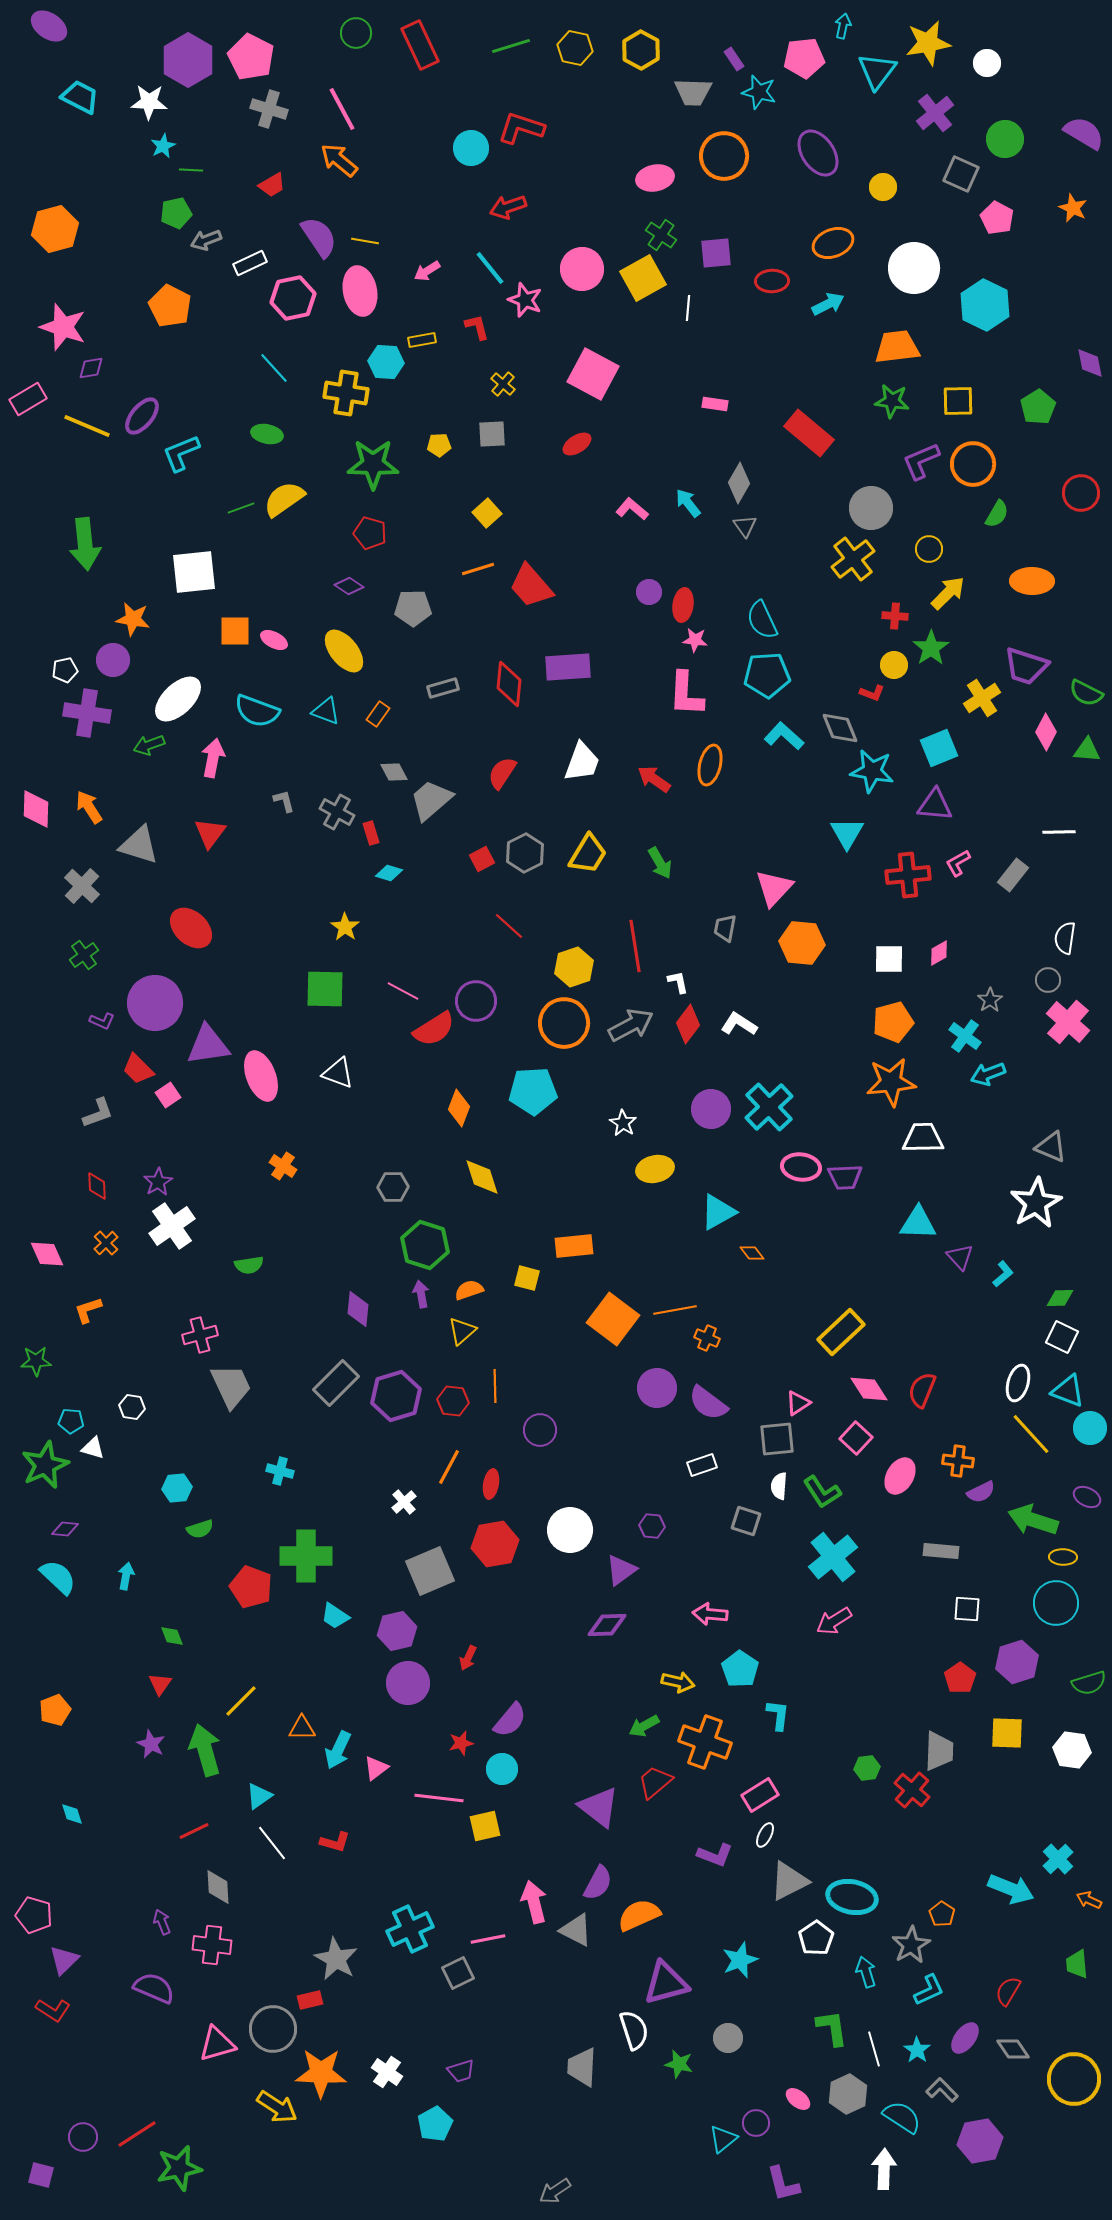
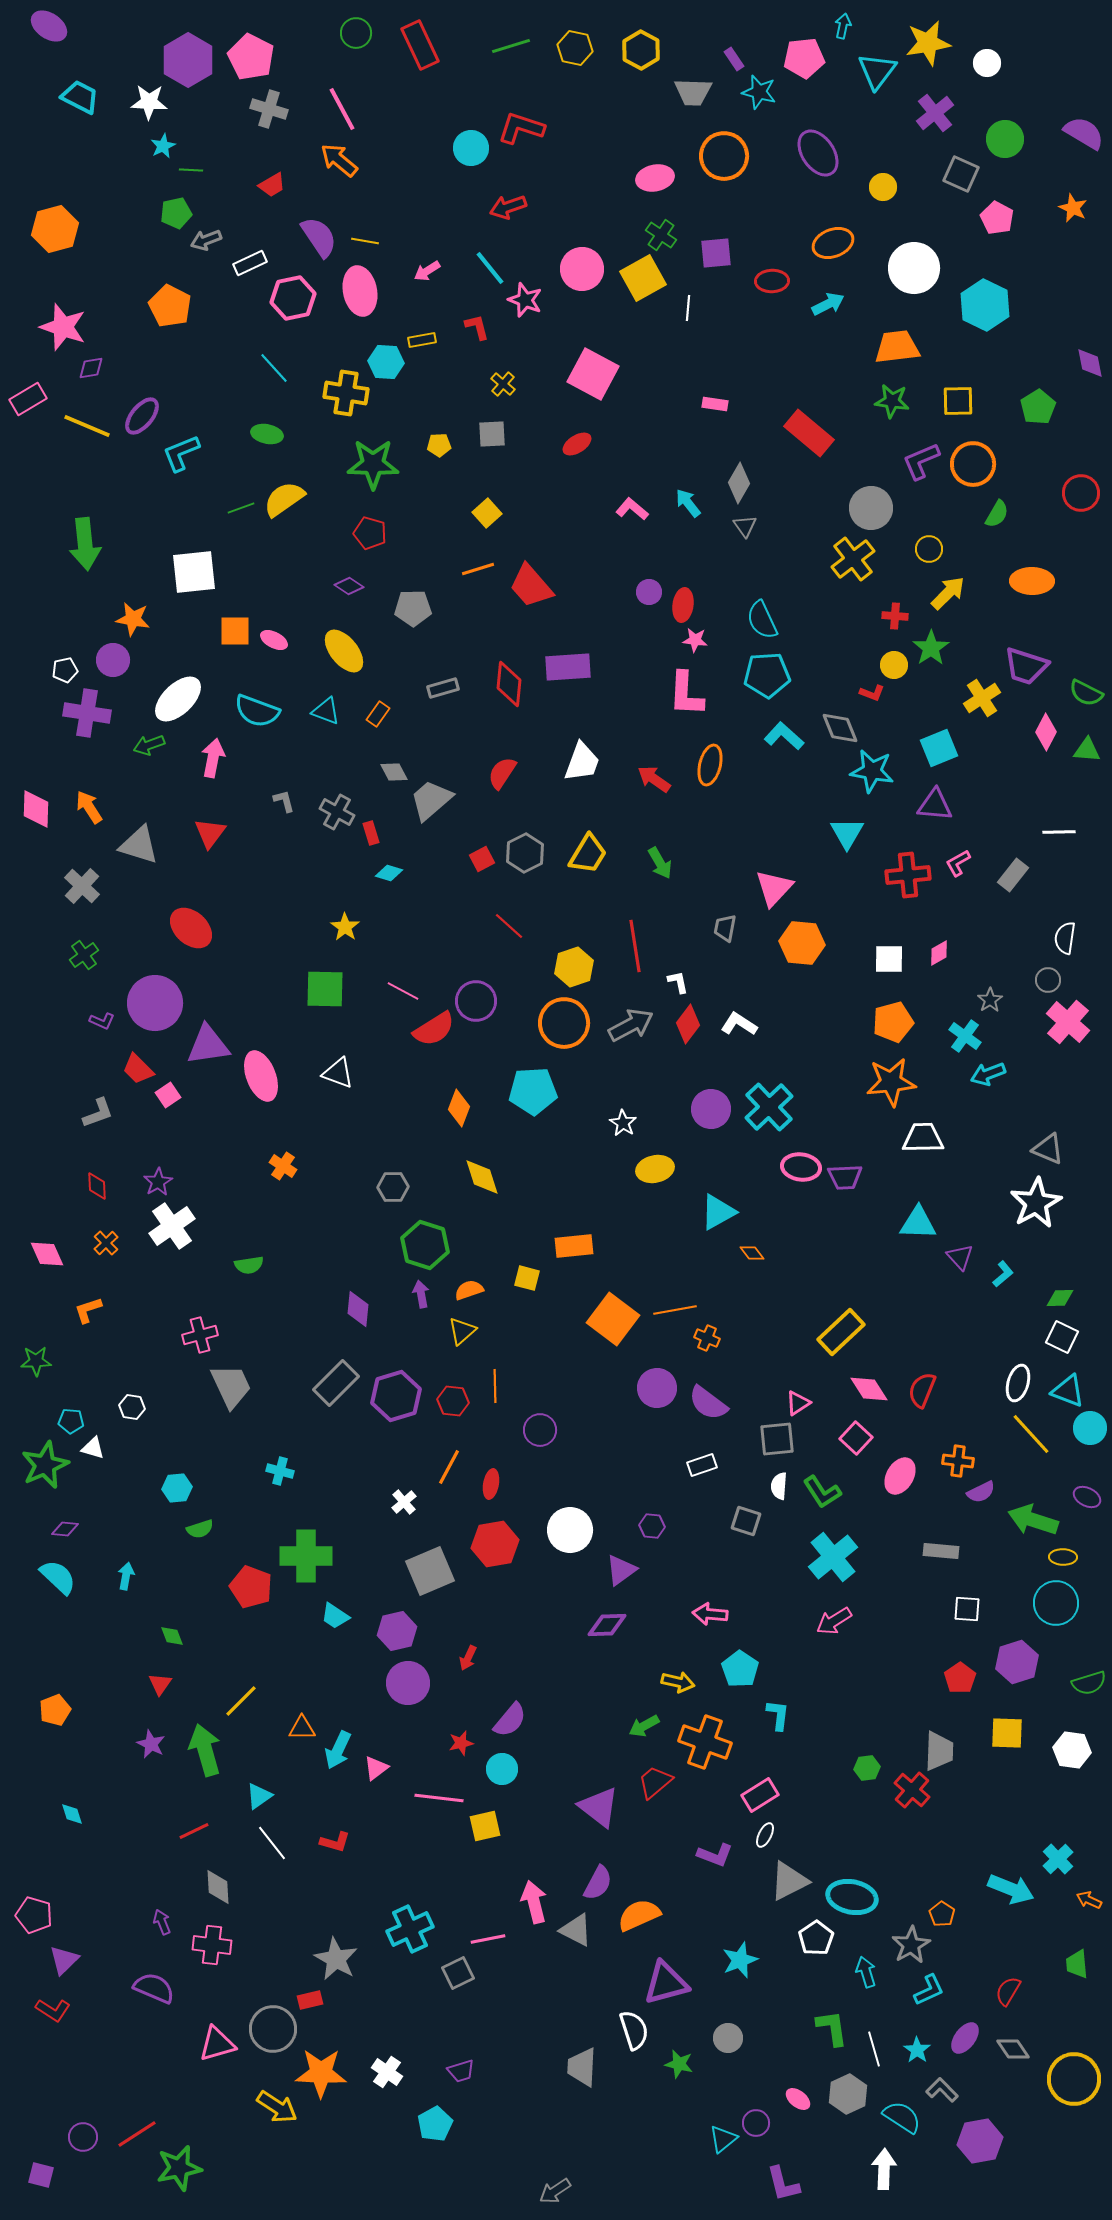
gray triangle at (1051, 1147): moved 3 px left, 2 px down
